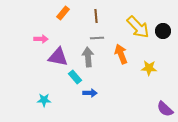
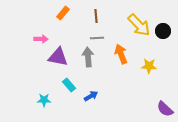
yellow arrow: moved 1 px right, 2 px up
yellow star: moved 2 px up
cyan rectangle: moved 6 px left, 8 px down
blue arrow: moved 1 px right, 3 px down; rotated 32 degrees counterclockwise
